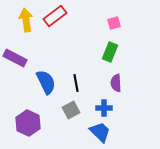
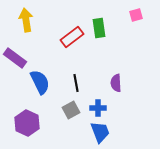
red rectangle: moved 17 px right, 21 px down
pink square: moved 22 px right, 8 px up
green rectangle: moved 11 px left, 24 px up; rotated 30 degrees counterclockwise
purple rectangle: rotated 10 degrees clockwise
blue semicircle: moved 6 px left
blue cross: moved 6 px left
purple hexagon: moved 1 px left
blue trapezoid: rotated 25 degrees clockwise
